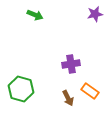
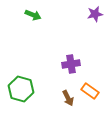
green arrow: moved 2 px left
